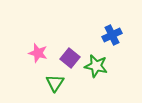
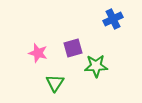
blue cross: moved 1 px right, 16 px up
purple square: moved 3 px right, 10 px up; rotated 36 degrees clockwise
green star: rotated 15 degrees counterclockwise
